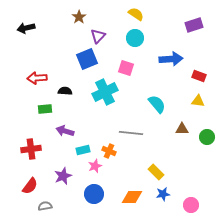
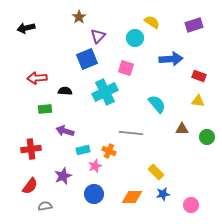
yellow semicircle: moved 16 px right, 8 px down
